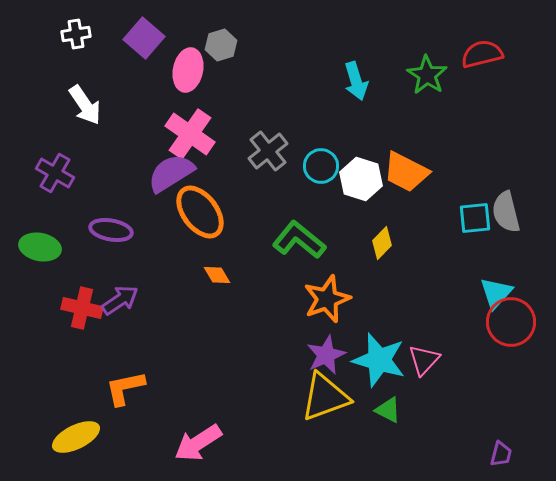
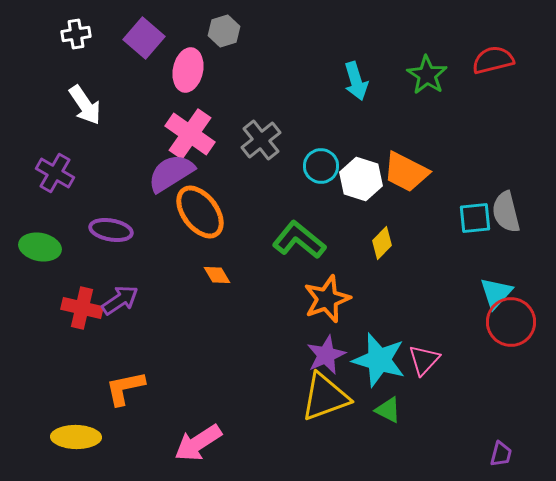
gray hexagon: moved 3 px right, 14 px up
red semicircle: moved 11 px right, 6 px down
gray cross: moved 7 px left, 11 px up
yellow ellipse: rotated 27 degrees clockwise
